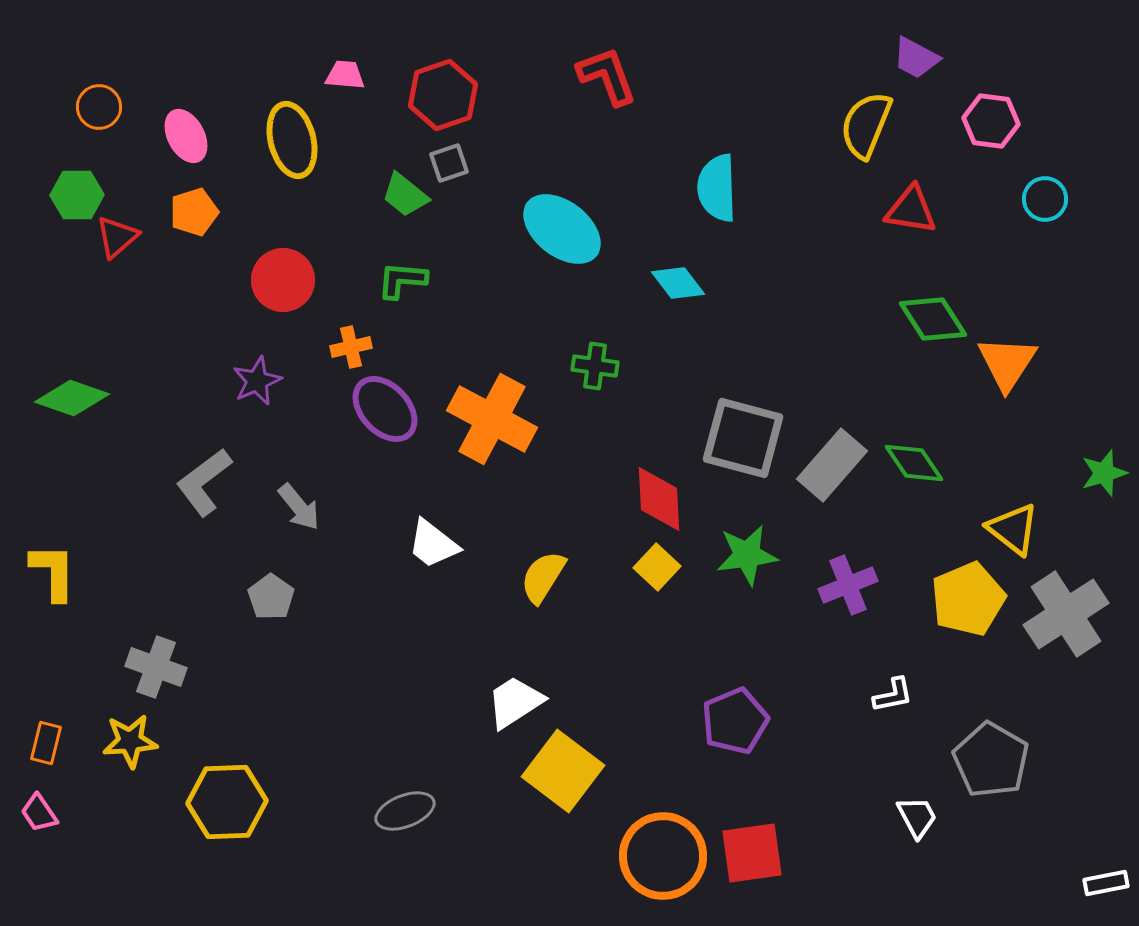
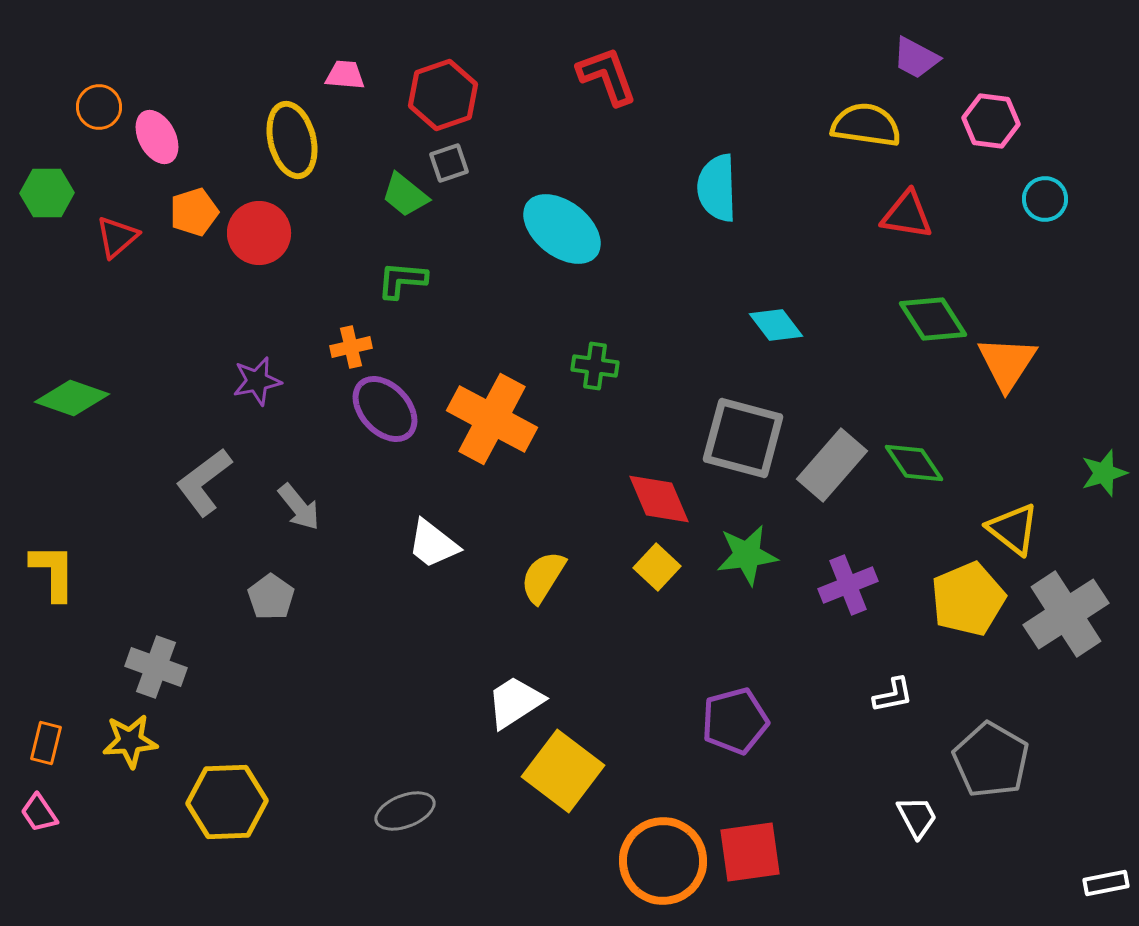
yellow semicircle at (866, 125): rotated 76 degrees clockwise
pink ellipse at (186, 136): moved 29 px left, 1 px down
green hexagon at (77, 195): moved 30 px left, 2 px up
red triangle at (911, 210): moved 4 px left, 5 px down
red circle at (283, 280): moved 24 px left, 47 px up
cyan diamond at (678, 283): moved 98 px right, 42 px down
purple star at (257, 381): rotated 12 degrees clockwise
red diamond at (659, 499): rotated 20 degrees counterclockwise
purple pentagon at (735, 721): rotated 8 degrees clockwise
red square at (752, 853): moved 2 px left, 1 px up
orange circle at (663, 856): moved 5 px down
